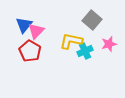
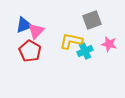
gray square: rotated 30 degrees clockwise
blue triangle: rotated 30 degrees clockwise
pink star: rotated 28 degrees clockwise
